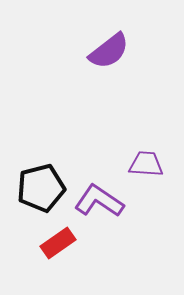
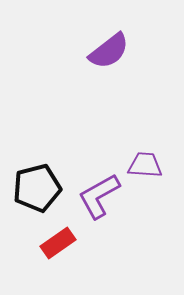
purple trapezoid: moved 1 px left, 1 px down
black pentagon: moved 4 px left
purple L-shape: moved 5 px up; rotated 63 degrees counterclockwise
